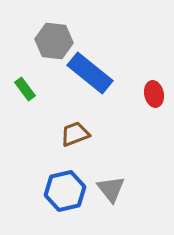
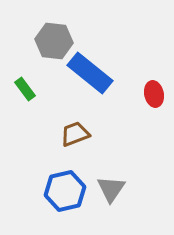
gray triangle: rotated 12 degrees clockwise
